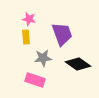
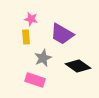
pink star: moved 2 px right
purple trapezoid: rotated 140 degrees clockwise
gray star: rotated 18 degrees counterclockwise
black diamond: moved 2 px down
